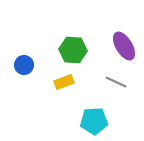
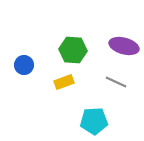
purple ellipse: rotated 44 degrees counterclockwise
